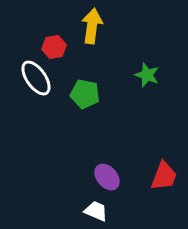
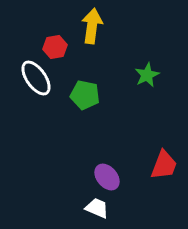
red hexagon: moved 1 px right
green star: rotated 25 degrees clockwise
green pentagon: moved 1 px down
red trapezoid: moved 11 px up
white trapezoid: moved 1 px right, 3 px up
